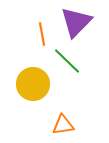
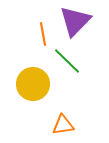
purple triangle: moved 1 px left, 1 px up
orange line: moved 1 px right
